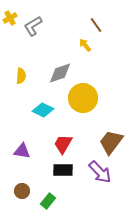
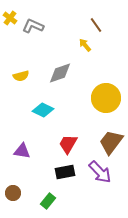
yellow cross: rotated 24 degrees counterclockwise
gray L-shape: rotated 55 degrees clockwise
yellow semicircle: rotated 70 degrees clockwise
yellow circle: moved 23 px right
red trapezoid: moved 5 px right
black rectangle: moved 2 px right, 2 px down; rotated 12 degrees counterclockwise
brown circle: moved 9 px left, 2 px down
